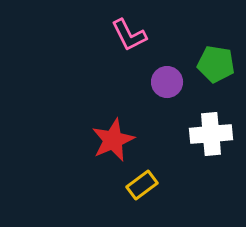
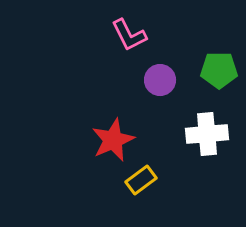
green pentagon: moved 3 px right, 6 px down; rotated 9 degrees counterclockwise
purple circle: moved 7 px left, 2 px up
white cross: moved 4 px left
yellow rectangle: moved 1 px left, 5 px up
